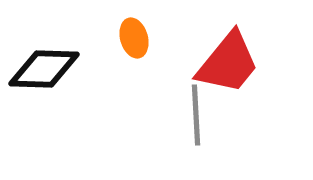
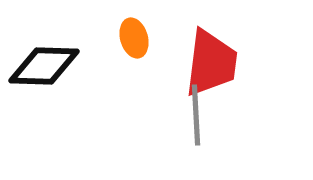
red trapezoid: moved 17 px left; rotated 32 degrees counterclockwise
black diamond: moved 3 px up
